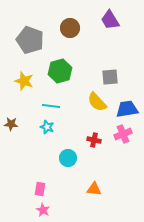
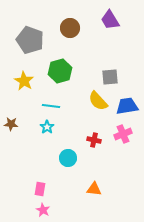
yellow star: rotated 12 degrees clockwise
yellow semicircle: moved 1 px right, 1 px up
blue trapezoid: moved 3 px up
cyan star: rotated 16 degrees clockwise
